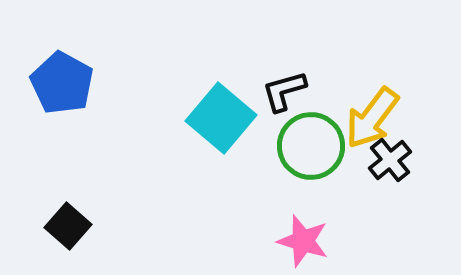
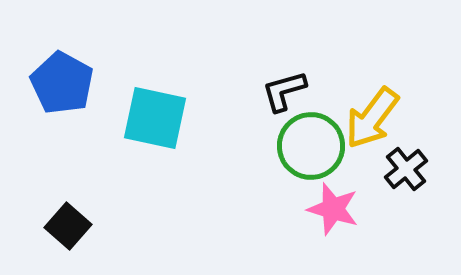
cyan square: moved 66 px left; rotated 28 degrees counterclockwise
black cross: moved 16 px right, 9 px down
pink star: moved 30 px right, 32 px up
